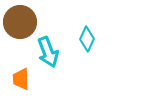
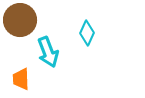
brown circle: moved 2 px up
cyan diamond: moved 6 px up
